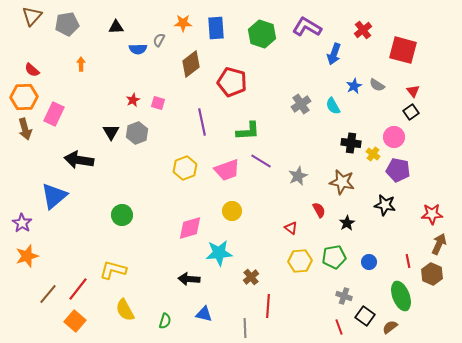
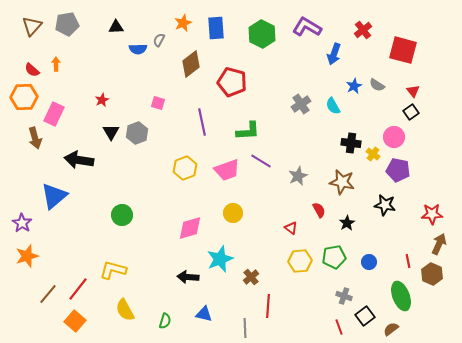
brown triangle at (32, 16): moved 10 px down
orange star at (183, 23): rotated 24 degrees counterclockwise
green hexagon at (262, 34): rotated 8 degrees clockwise
orange arrow at (81, 64): moved 25 px left
red star at (133, 100): moved 31 px left
brown arrow at (25, 129): moved 10 px right, 9 px down
yellow circle at (232, 211): moved 1 px right, 2 px down
cyan star at (219, 253): moved 1 px right, 6 px down; rotated 16 degrees counterclockwise
black arrow at (189, 279): moved 1 px left, 2 px up
black square at (365, 316): rotated 18 degrees clockwise
brown semicircle at (390, 327): moved 1 px right, 2 px down
